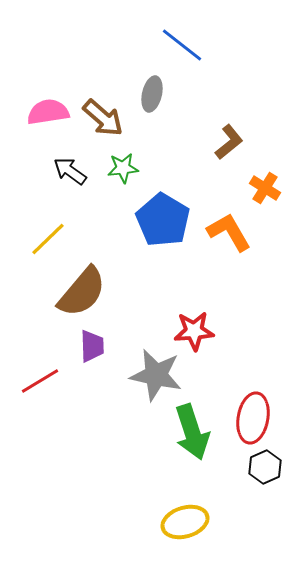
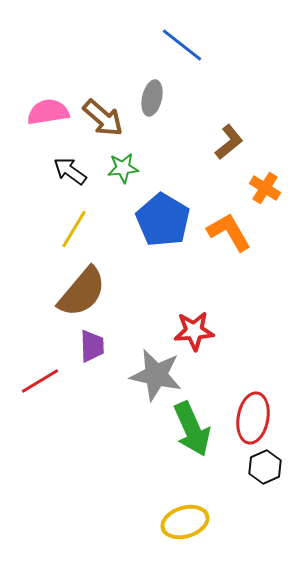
gray ellipse: moved 4 px down
yellow line: moved 26 px right, 10 px up; rotated 15 degrees counterclockwise
green arrow: moved 3 px up; rotated 6 degrees counterclockwise
